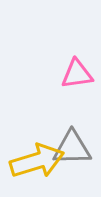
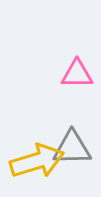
pink triangle: rotated 8 degrees clockwise
